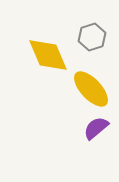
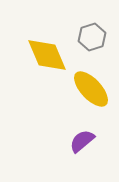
yellow diamond: moved 1 px left
purple semicircle: moved 14 px left, 13 px down
